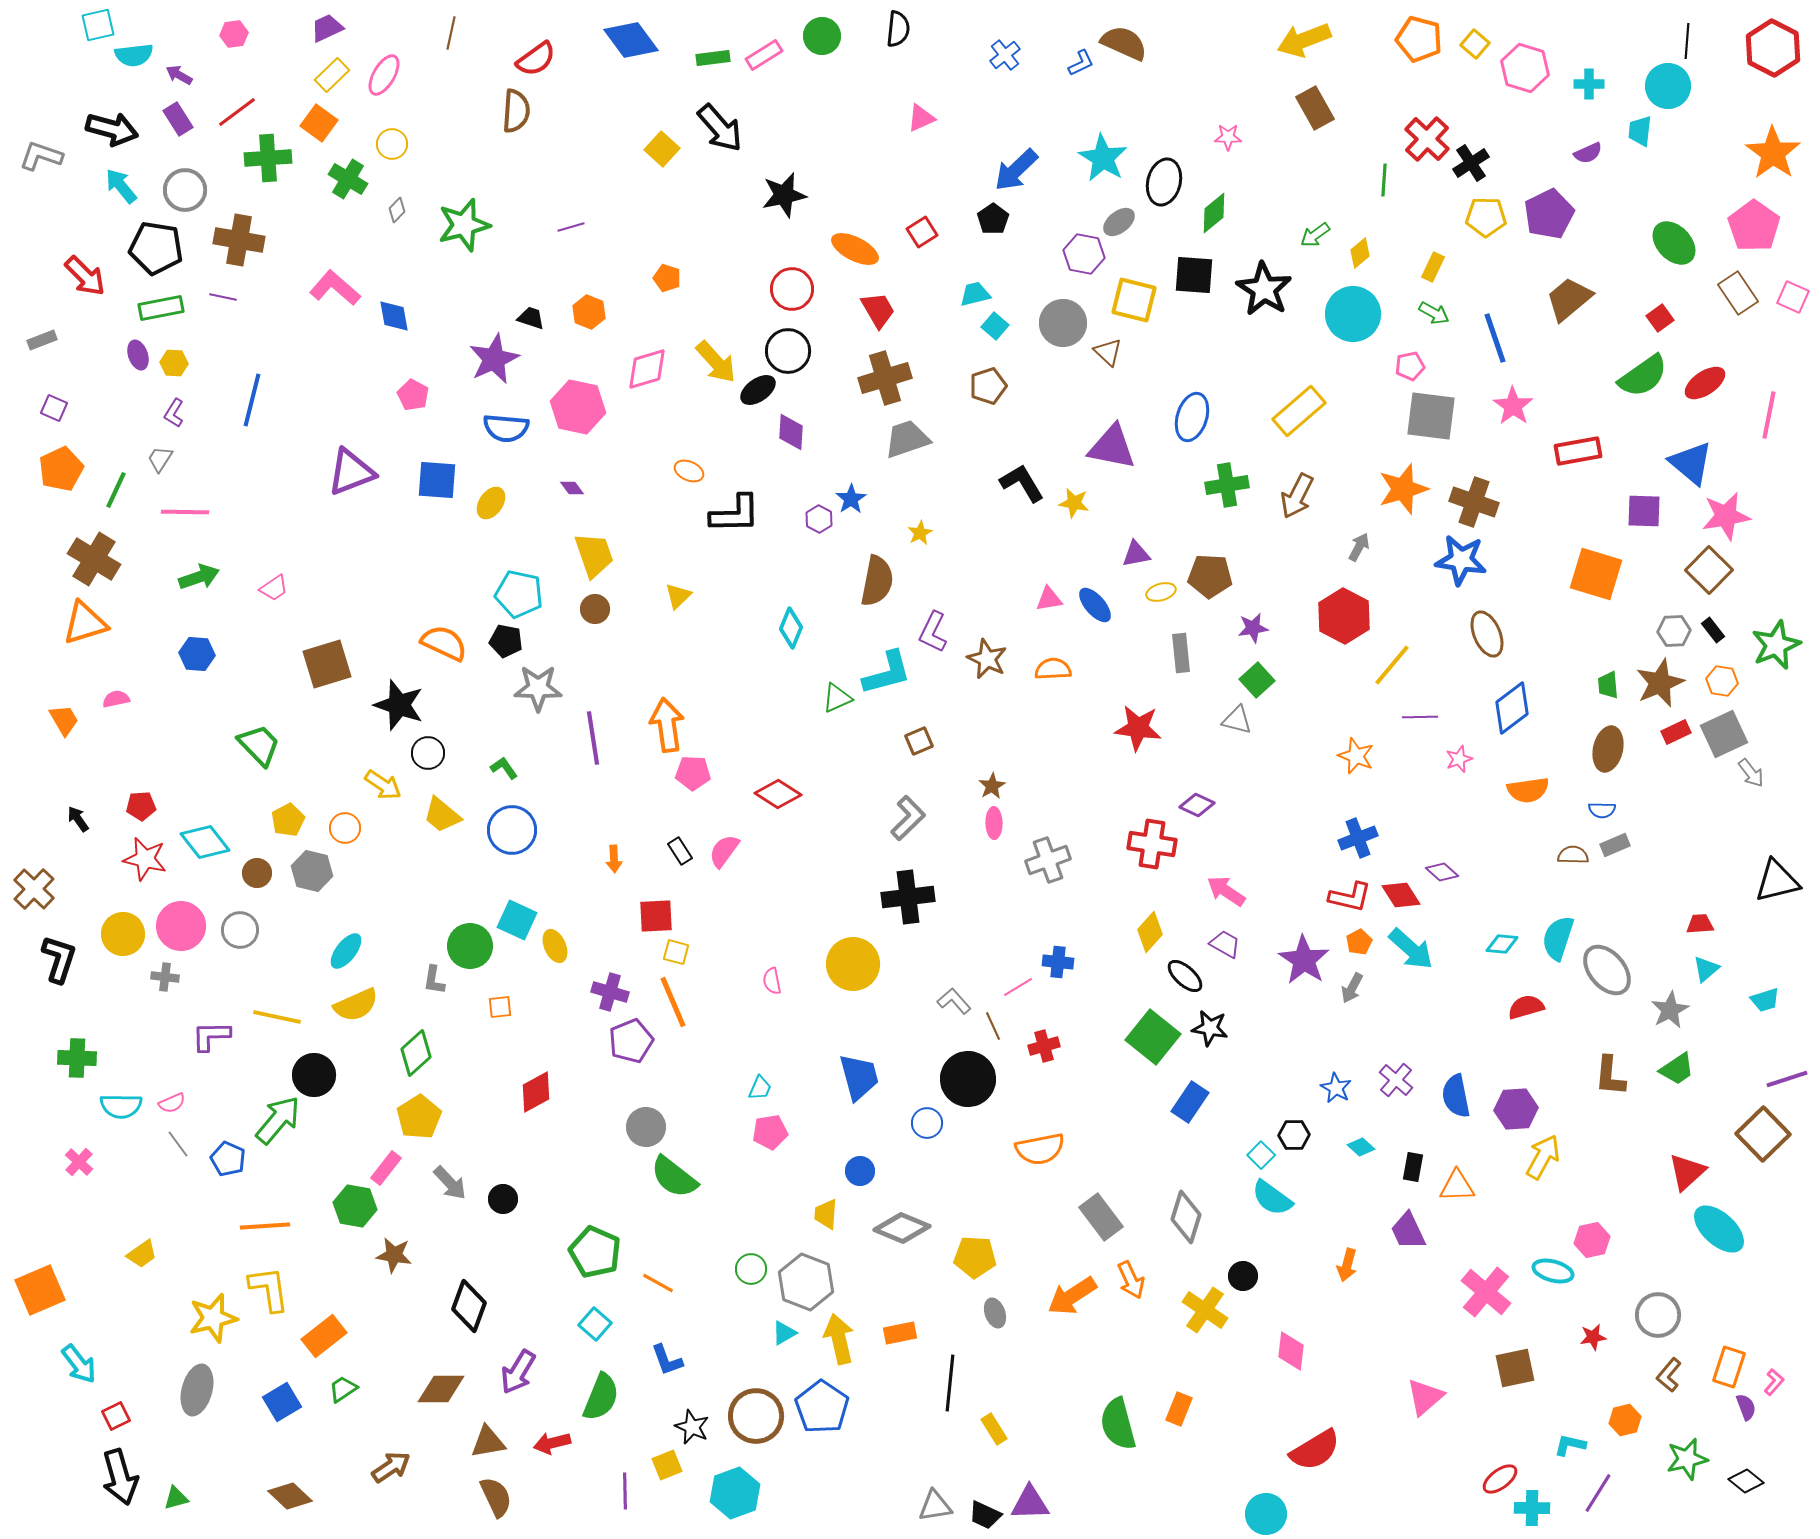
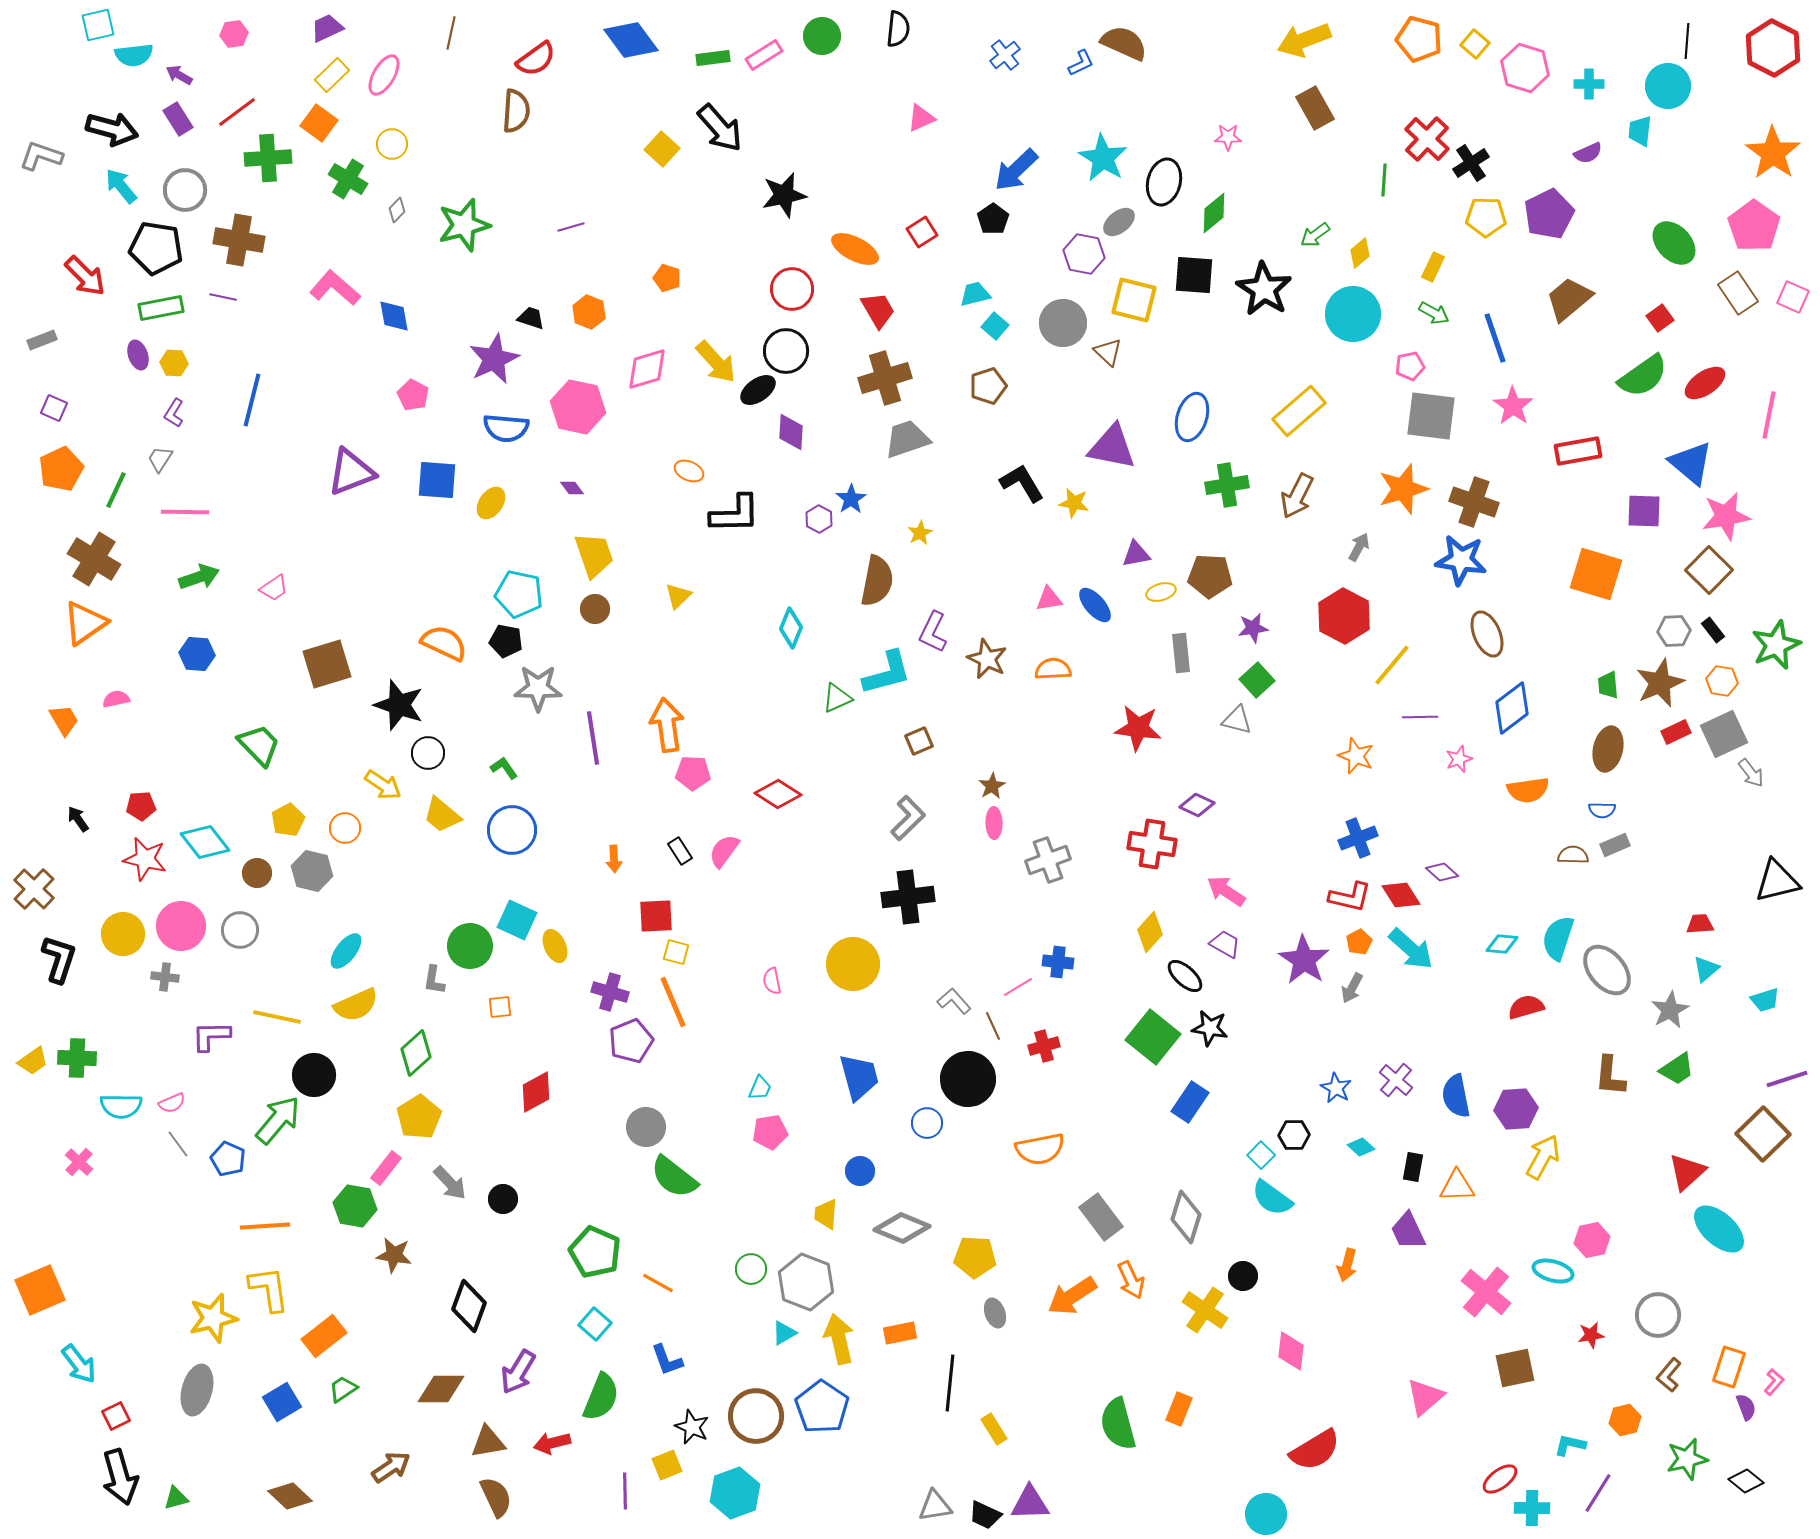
black circle at (788, 351): moved 2 px left
orange triangle at (85, 623): rotated 18 degrees counterclockwise
yellow trapezoid at (142, 1254): moved 109 px left, 193 px up
red star at (1593, 1337): moved 2 px left, 2 px up
